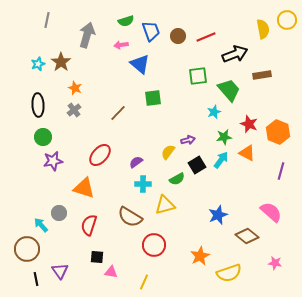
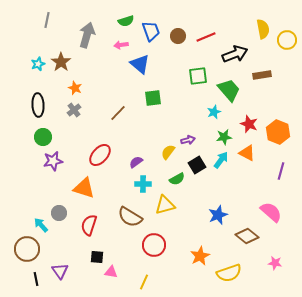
yellow circle at (287, 20): moved 20 px down
